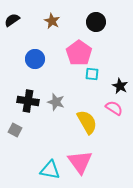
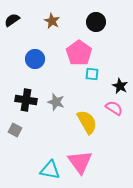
black cross: moved 2 px left, 1 px up
